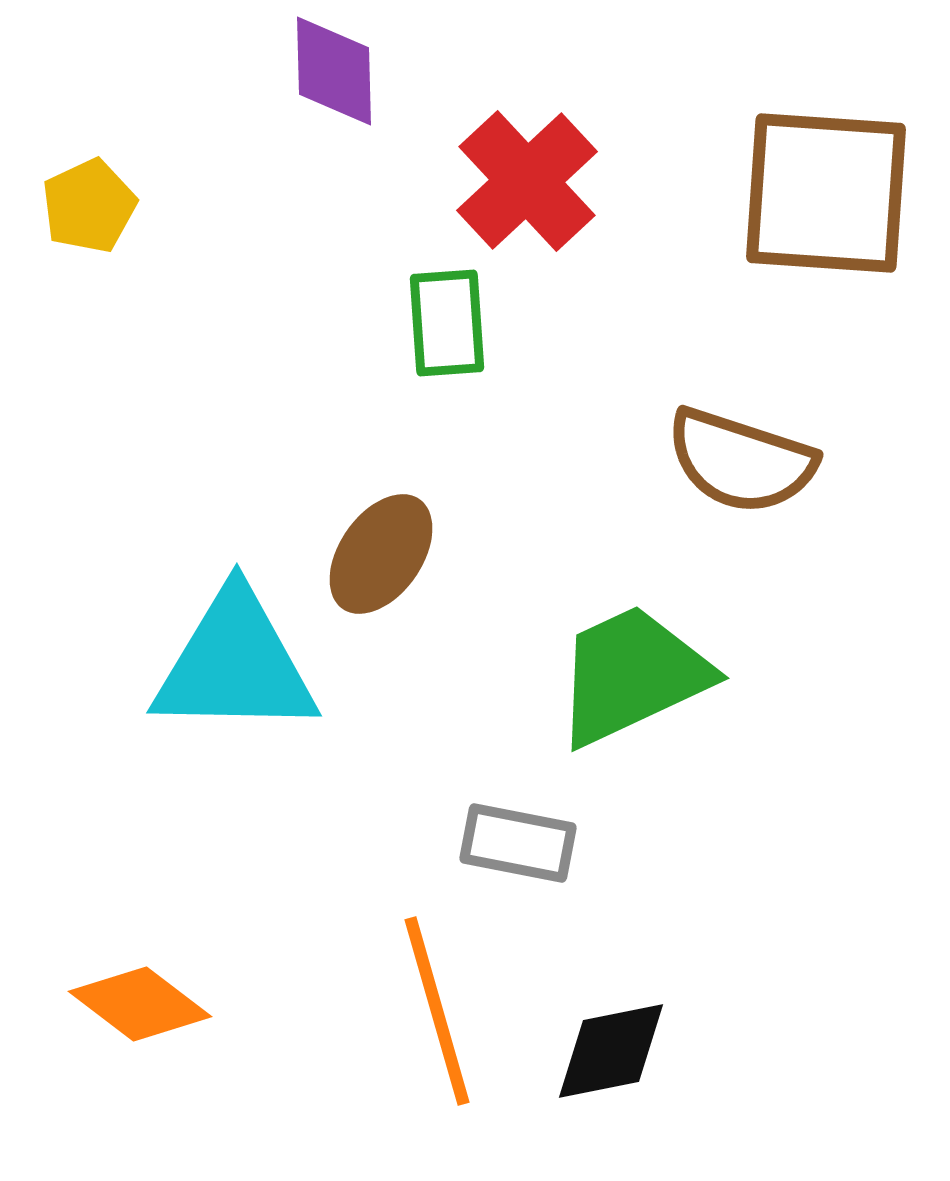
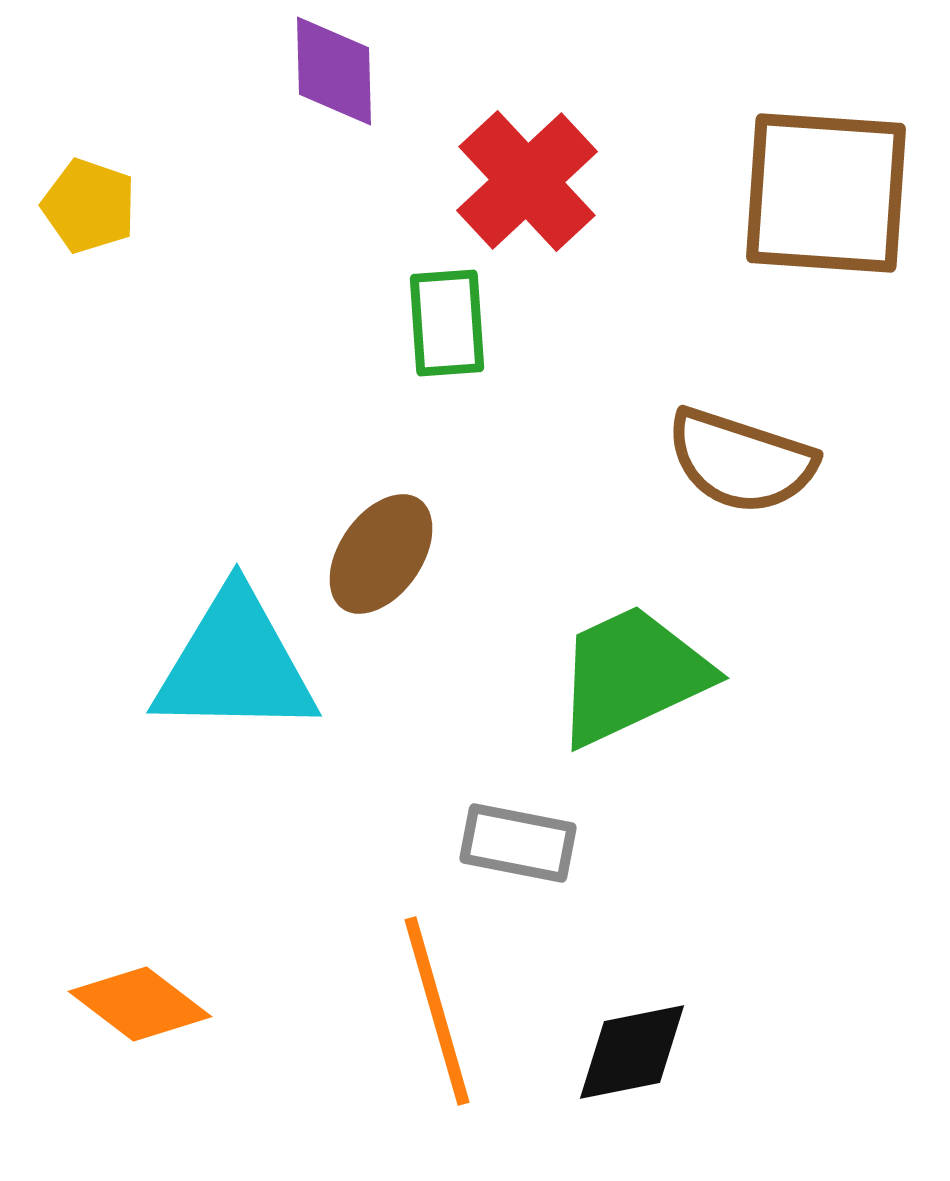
yellow pentagon: rotated 28 degrees counterclockwise
black diamond: moved 21 px right, 1 px down
